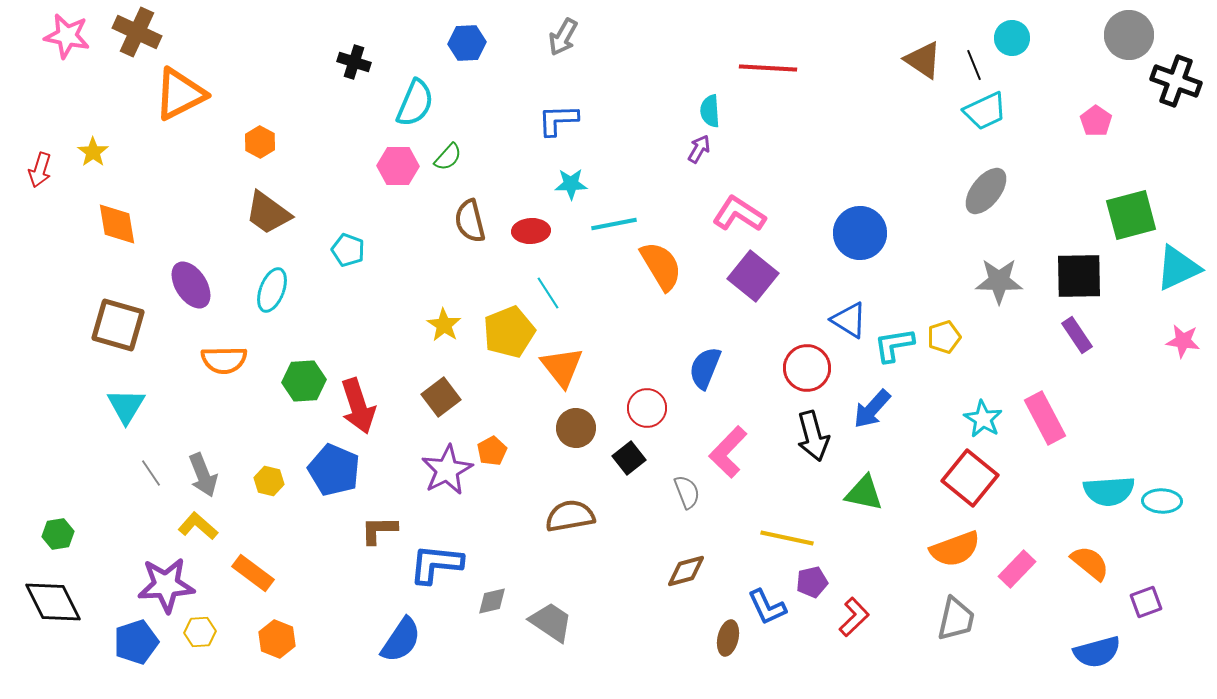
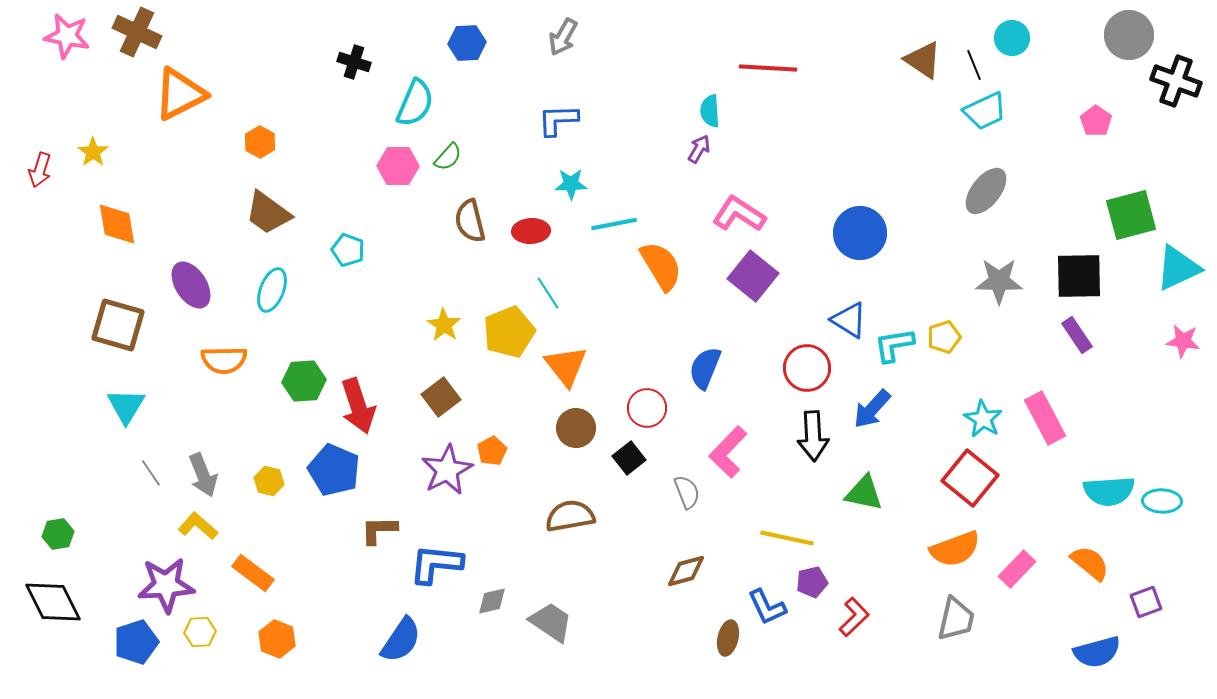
orange triangle at (562, 367): moved 4 px right, 1 px up
black arrow at (813, 436): rotated 12 degrees clockwise
